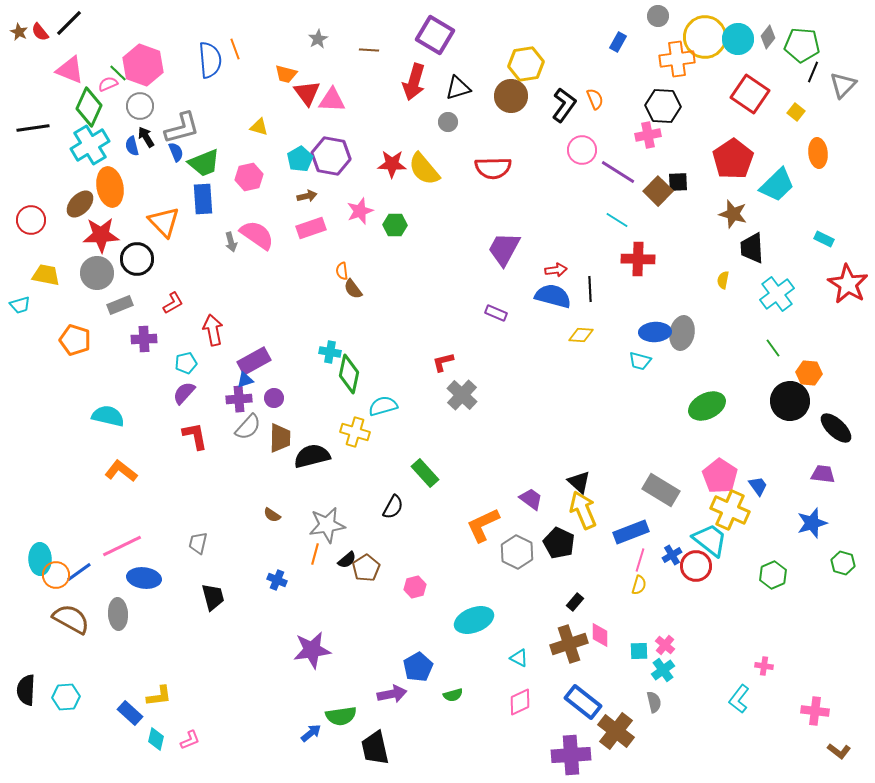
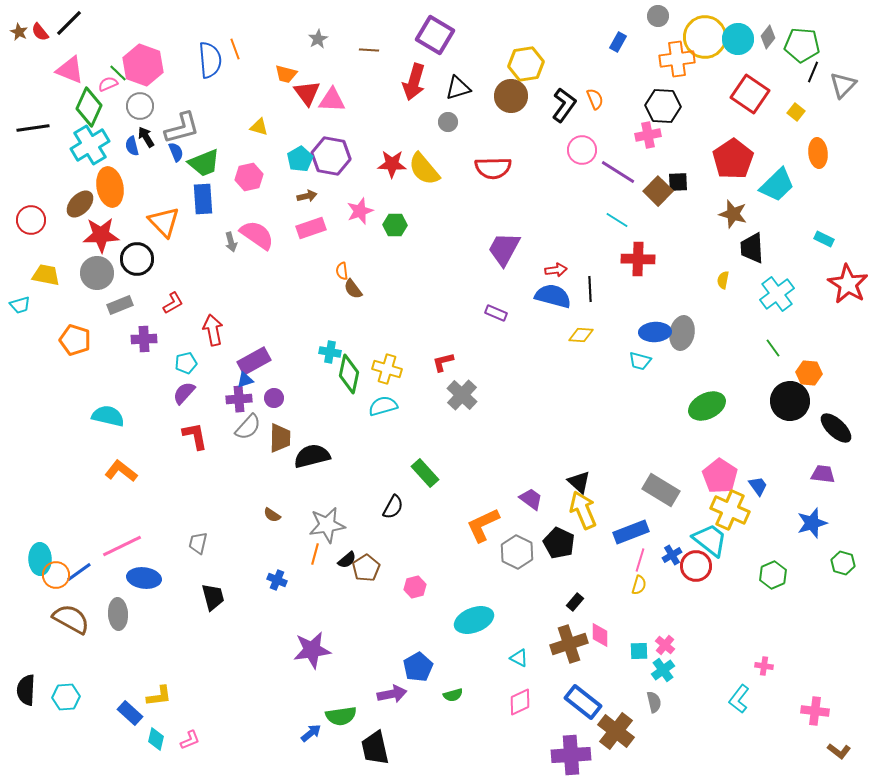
yellow cross at (355, 432): moved 32 px right, 63 px up
